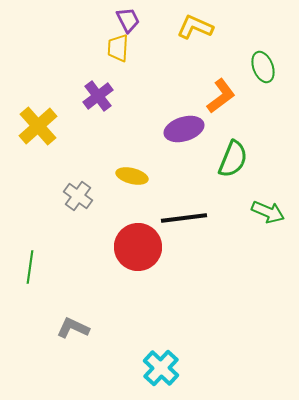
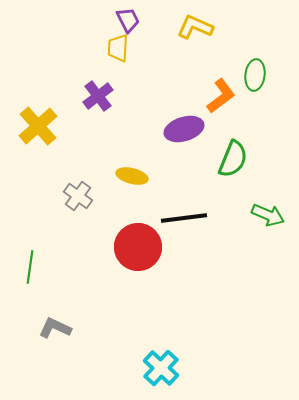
green ellipse: moved 8 px left, 8 px down; rotated 28 degrees clockwise
green arrow: moved 3 px down
gray L-shape: moved 18 px left
